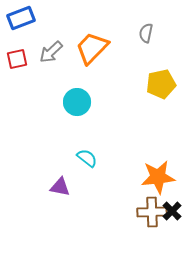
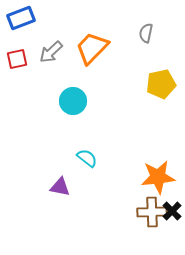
cyan circle: moved 4 px left, 1 px up
